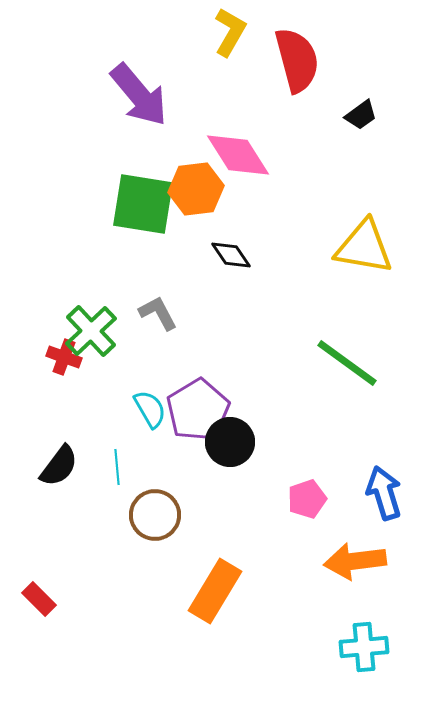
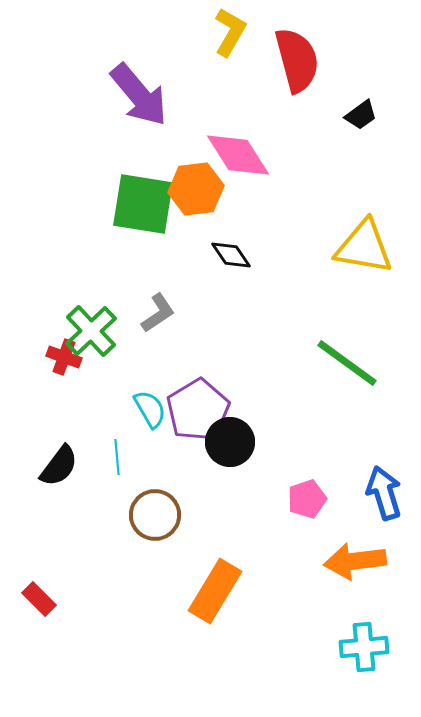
gray L-shape: rotated 84 degrees clockwise
cyan line: moved 10 px up
